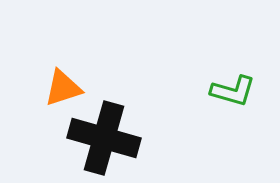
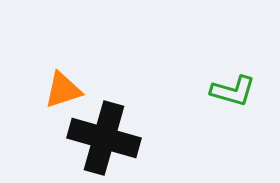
orange triangle: moved 2 px down
